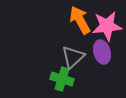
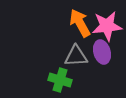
orange arrow: moved 3 px down
gray triangle: moved 3 px right, 1 px up; rotated 40 degrees clockwise
green cross: moved 2 px left, 1 px down
